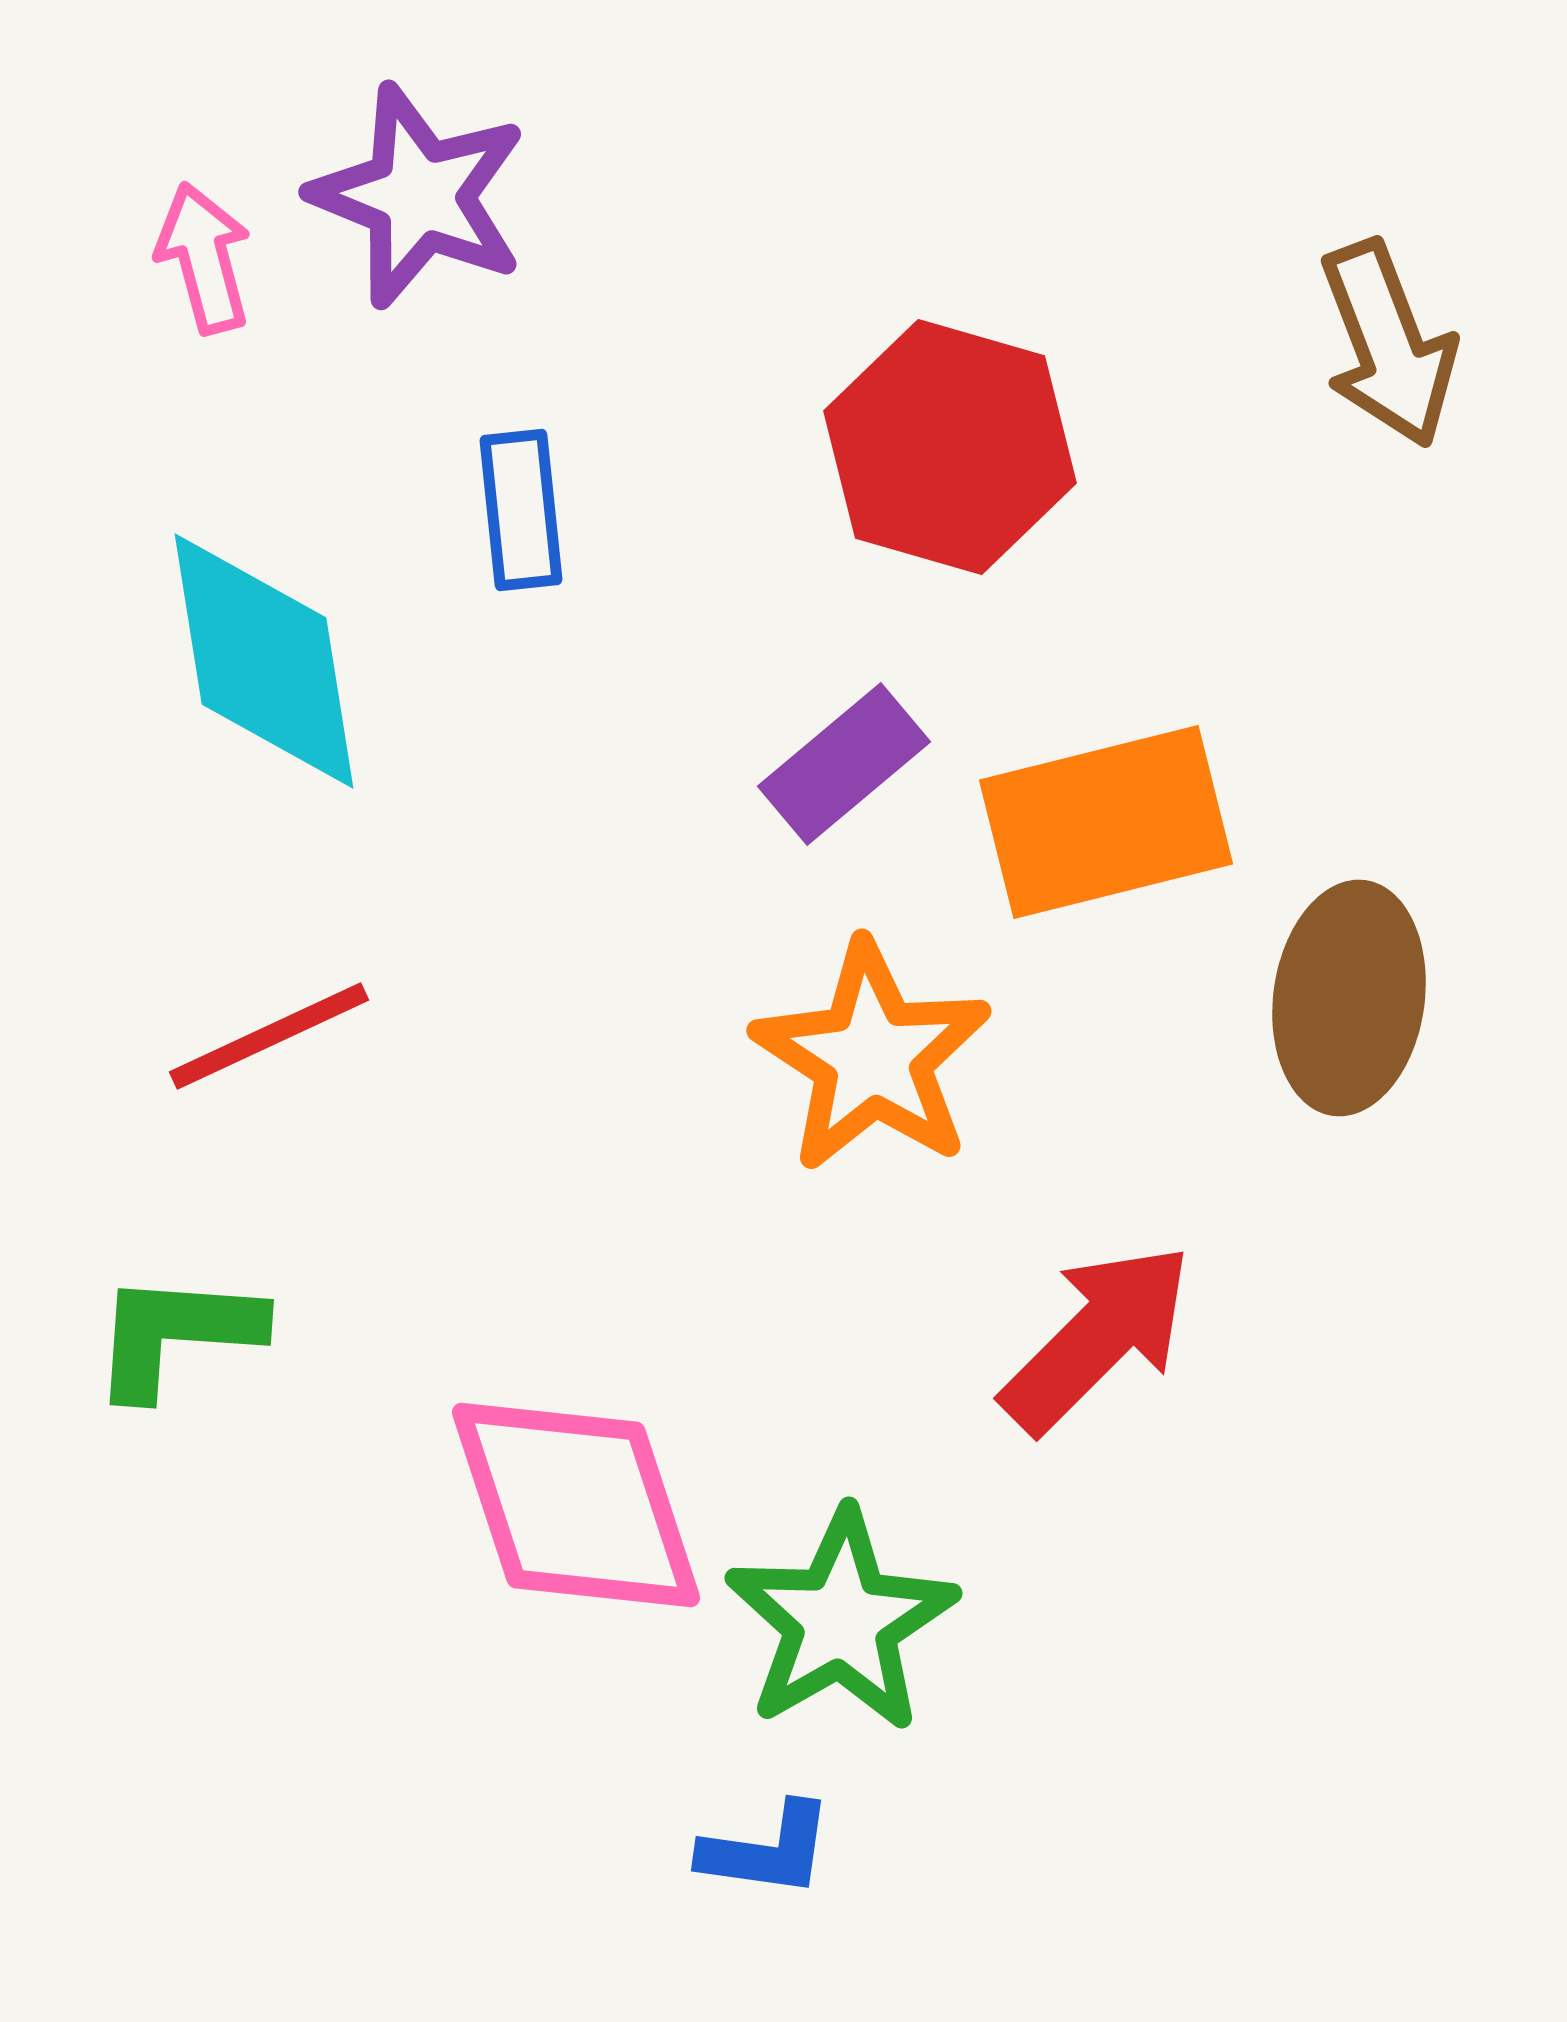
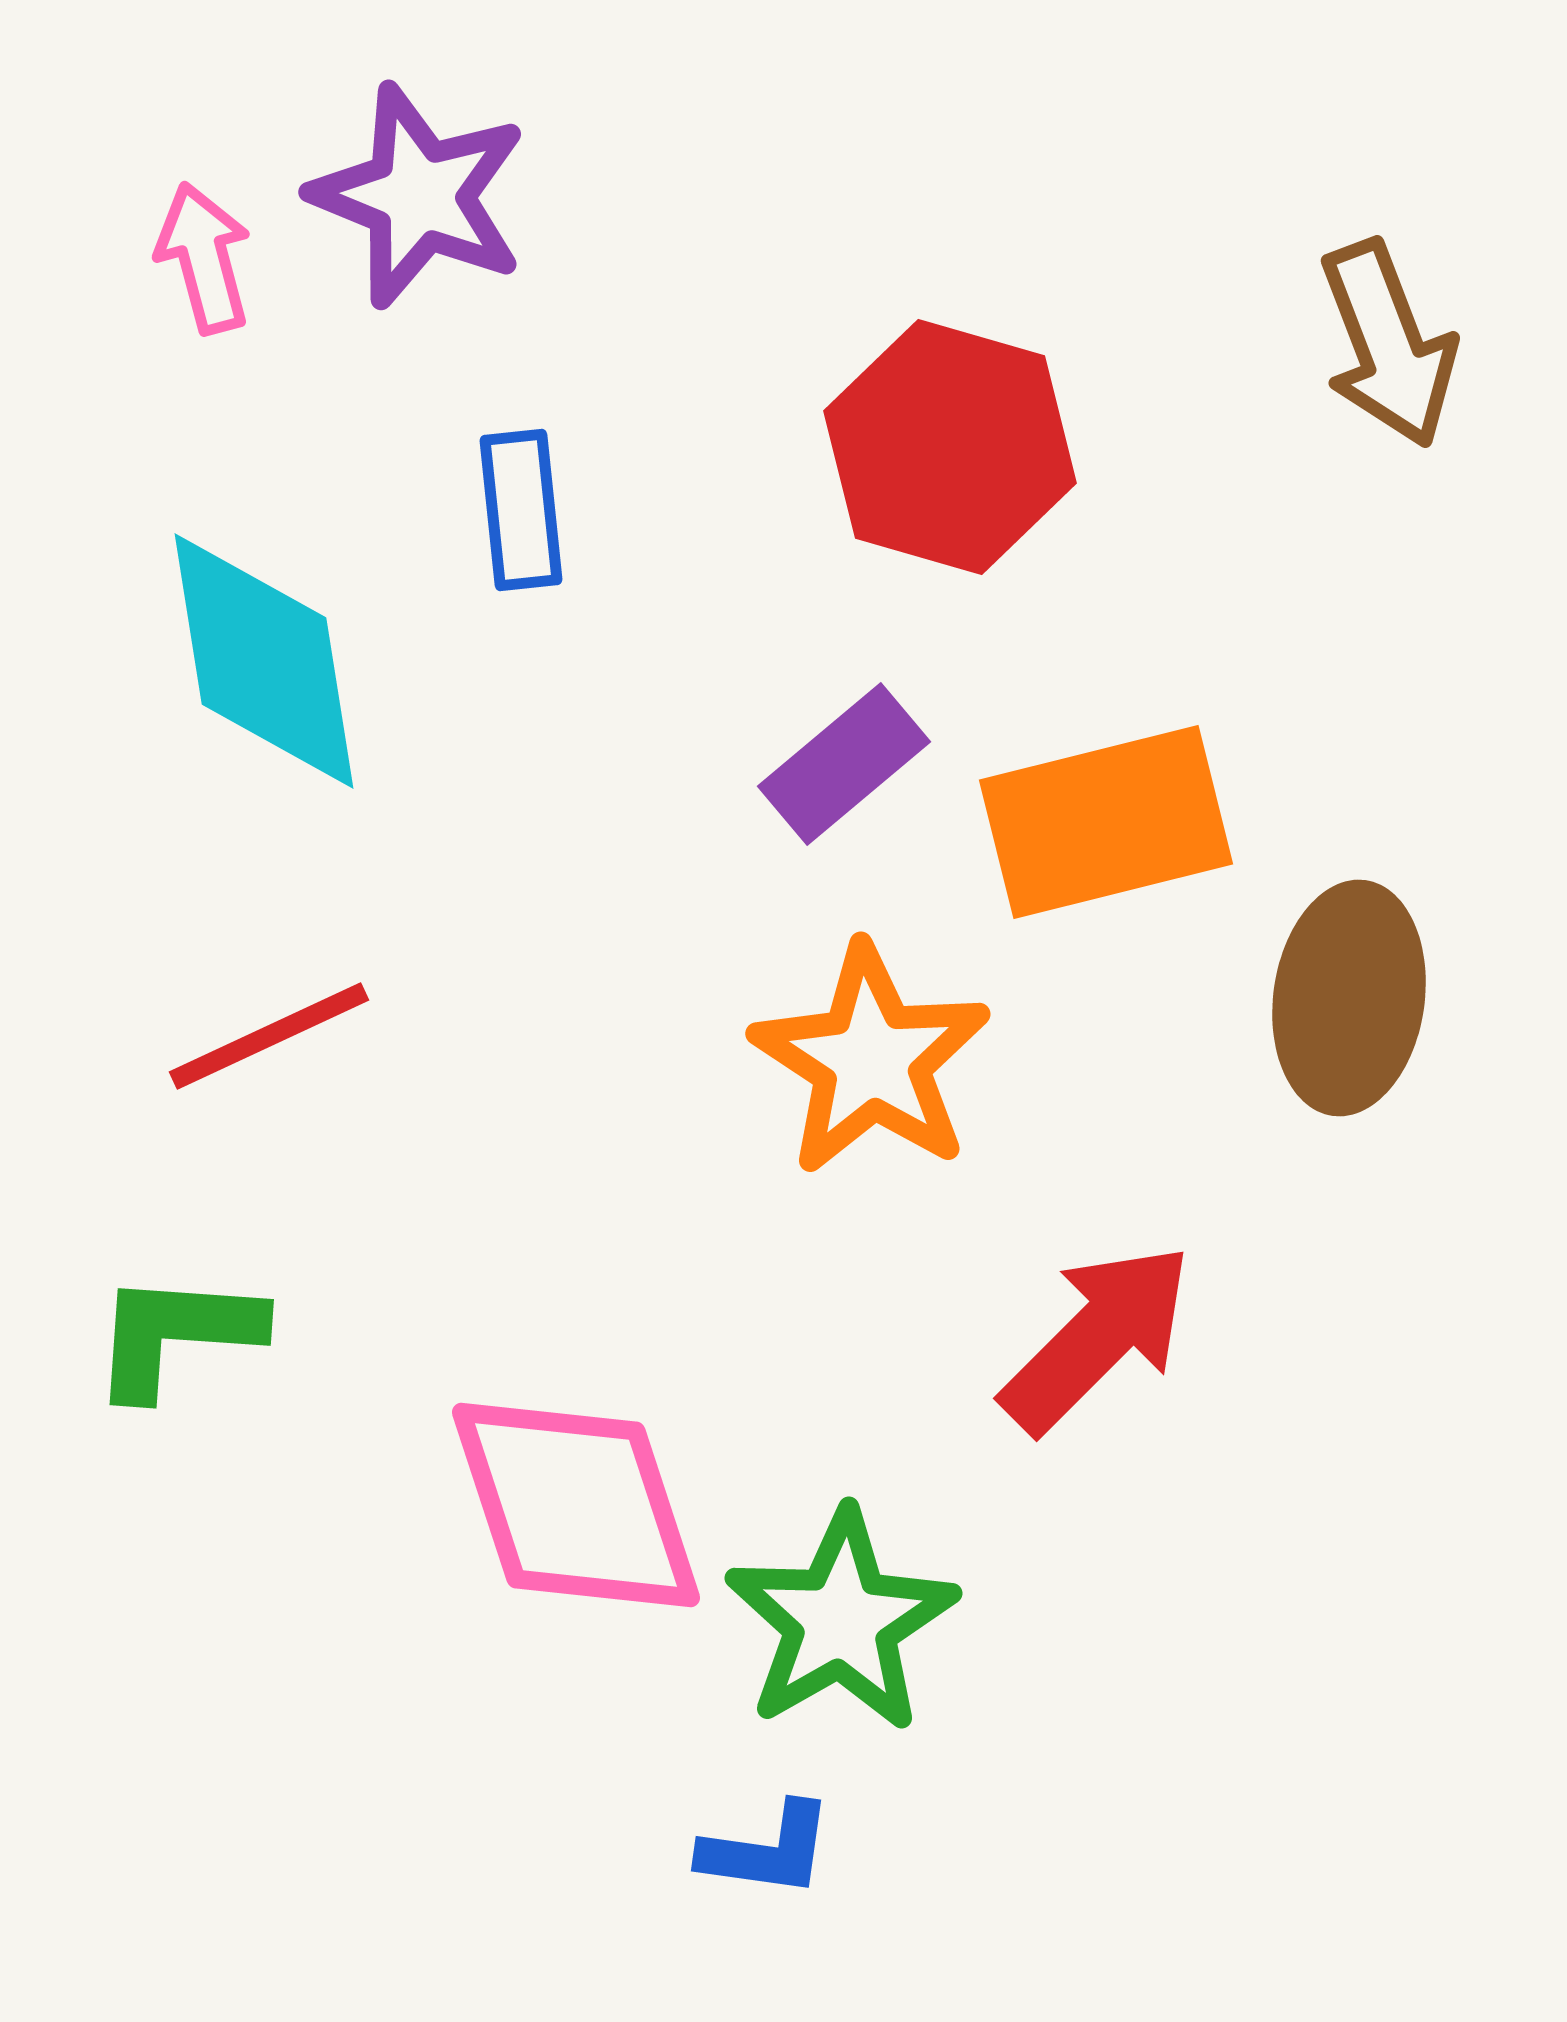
orange star: moved 1 px left, 3 px down
